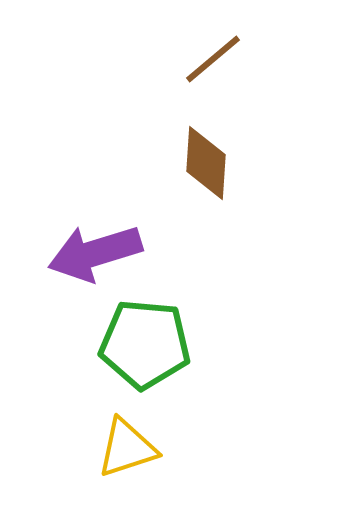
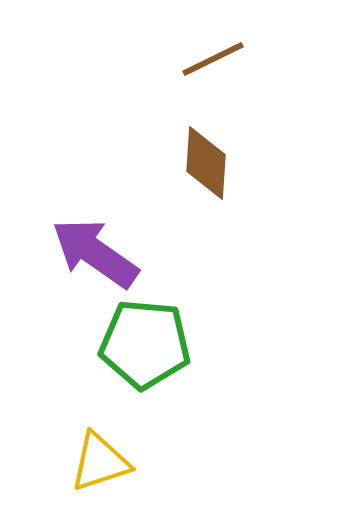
brown line: rotated 14 degrees clockwise
purple arrow: rotated 52 degrees clockwise
yellow triangle: moved 27 px left, 14 px down
